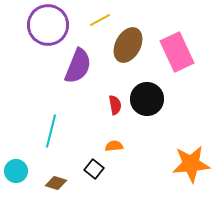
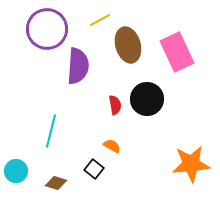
purple circle: moved 1 px left, 4 px down
brown ellipse: rotated 44 degrees counterclockwise
purple semicircle: rotated 18 degrees counterclockwise
orange semicircle: moved 2 px left; rotated 36 degrees clockwise
